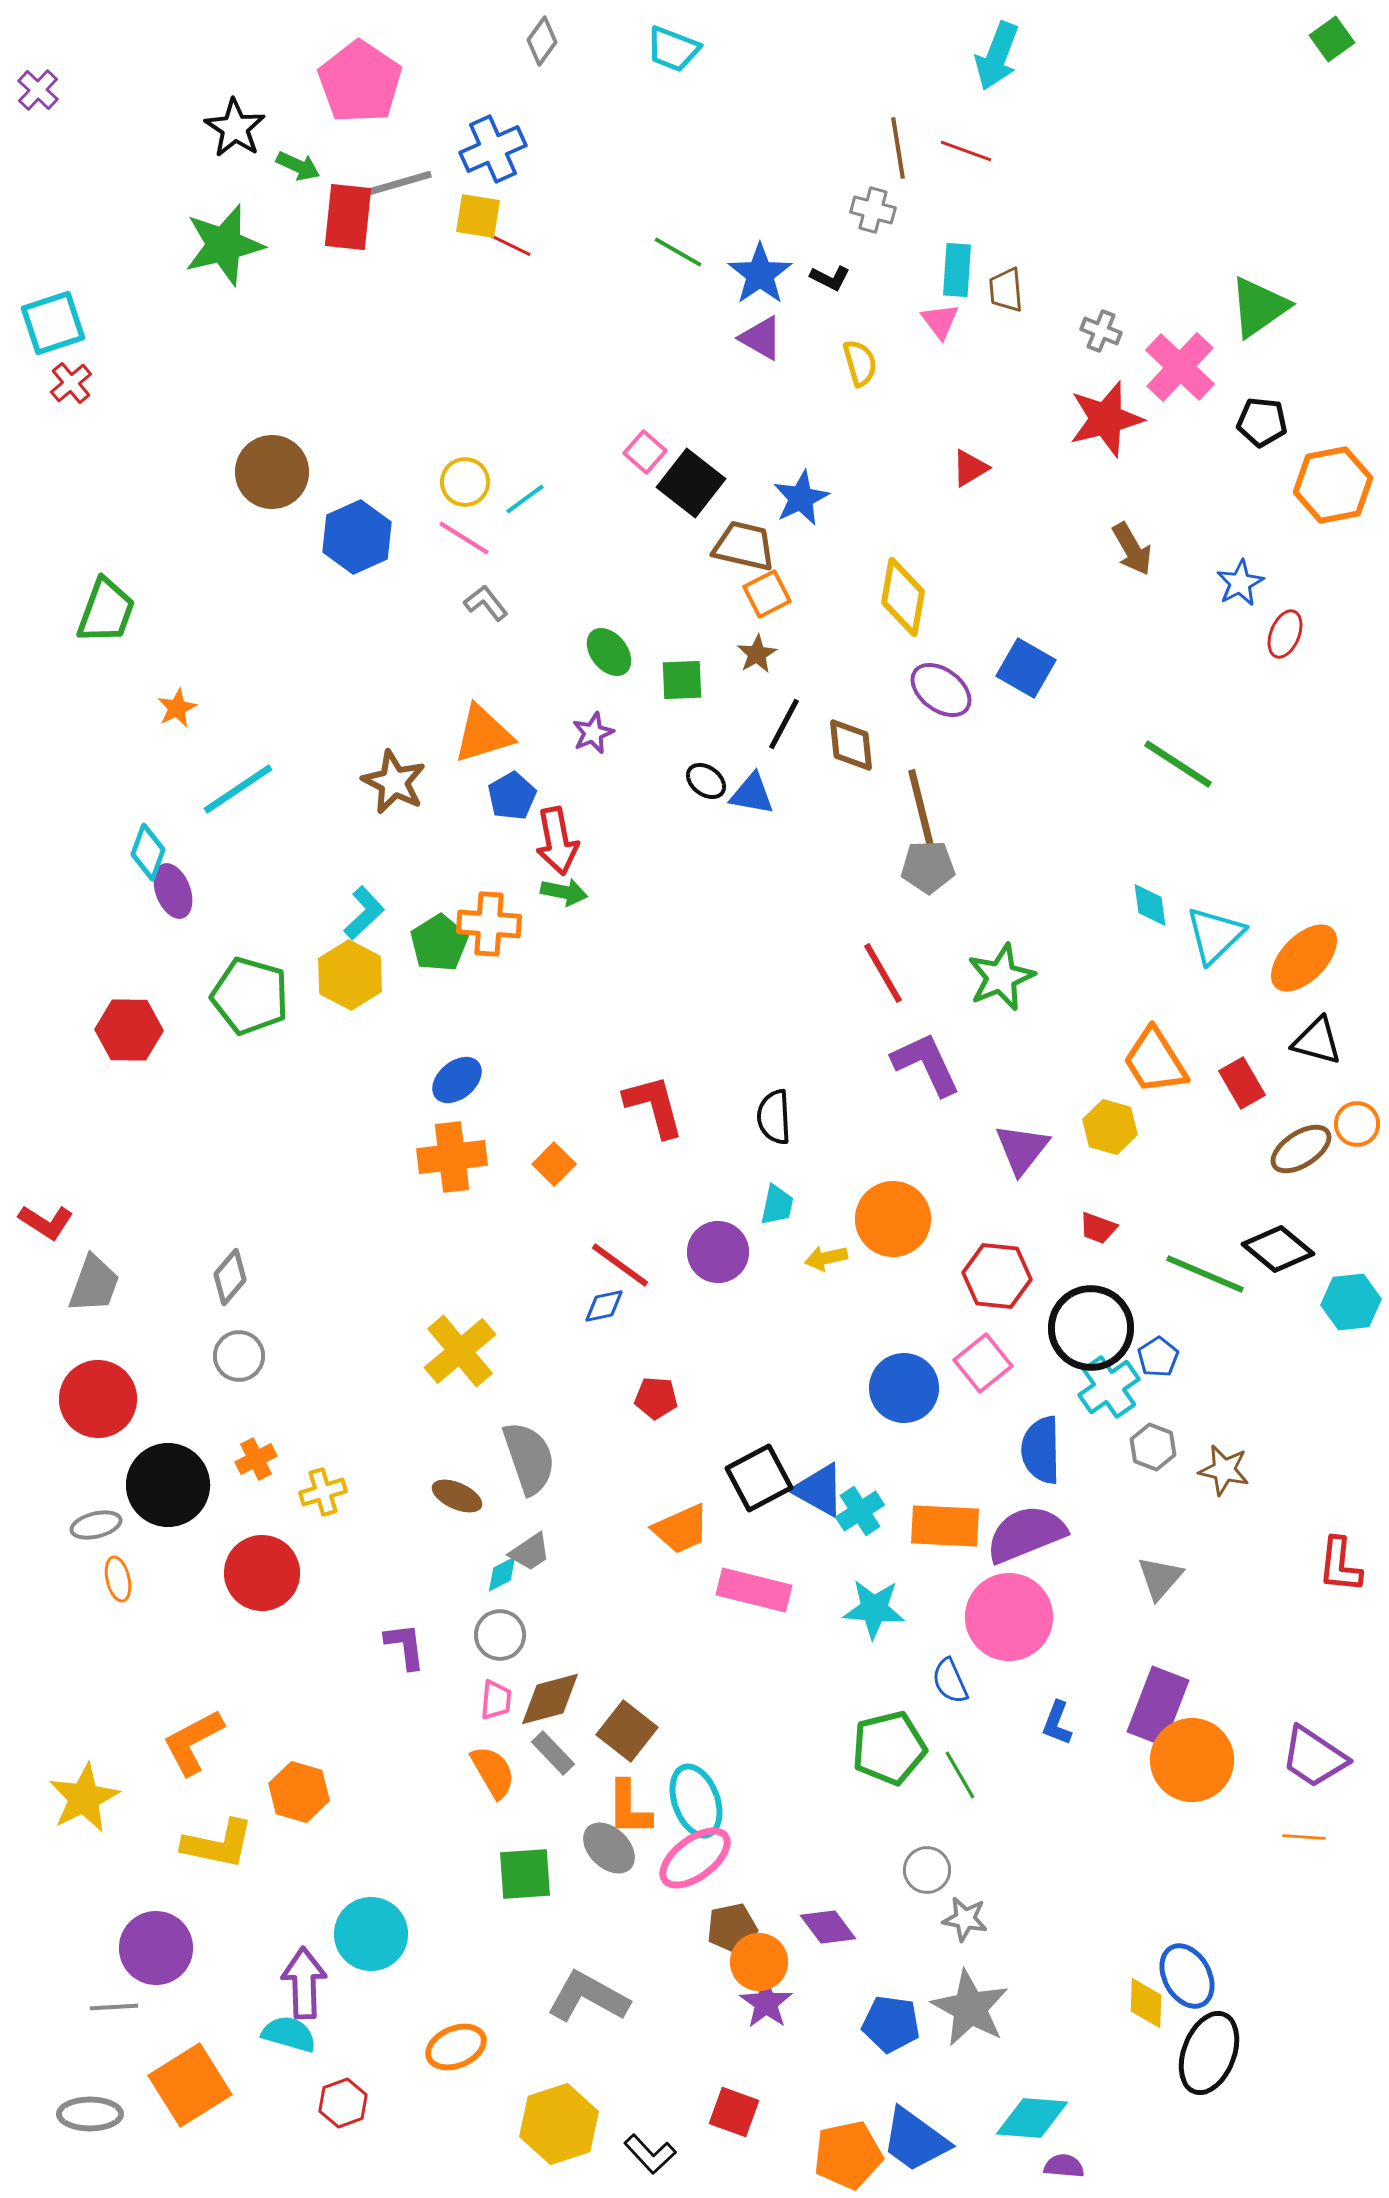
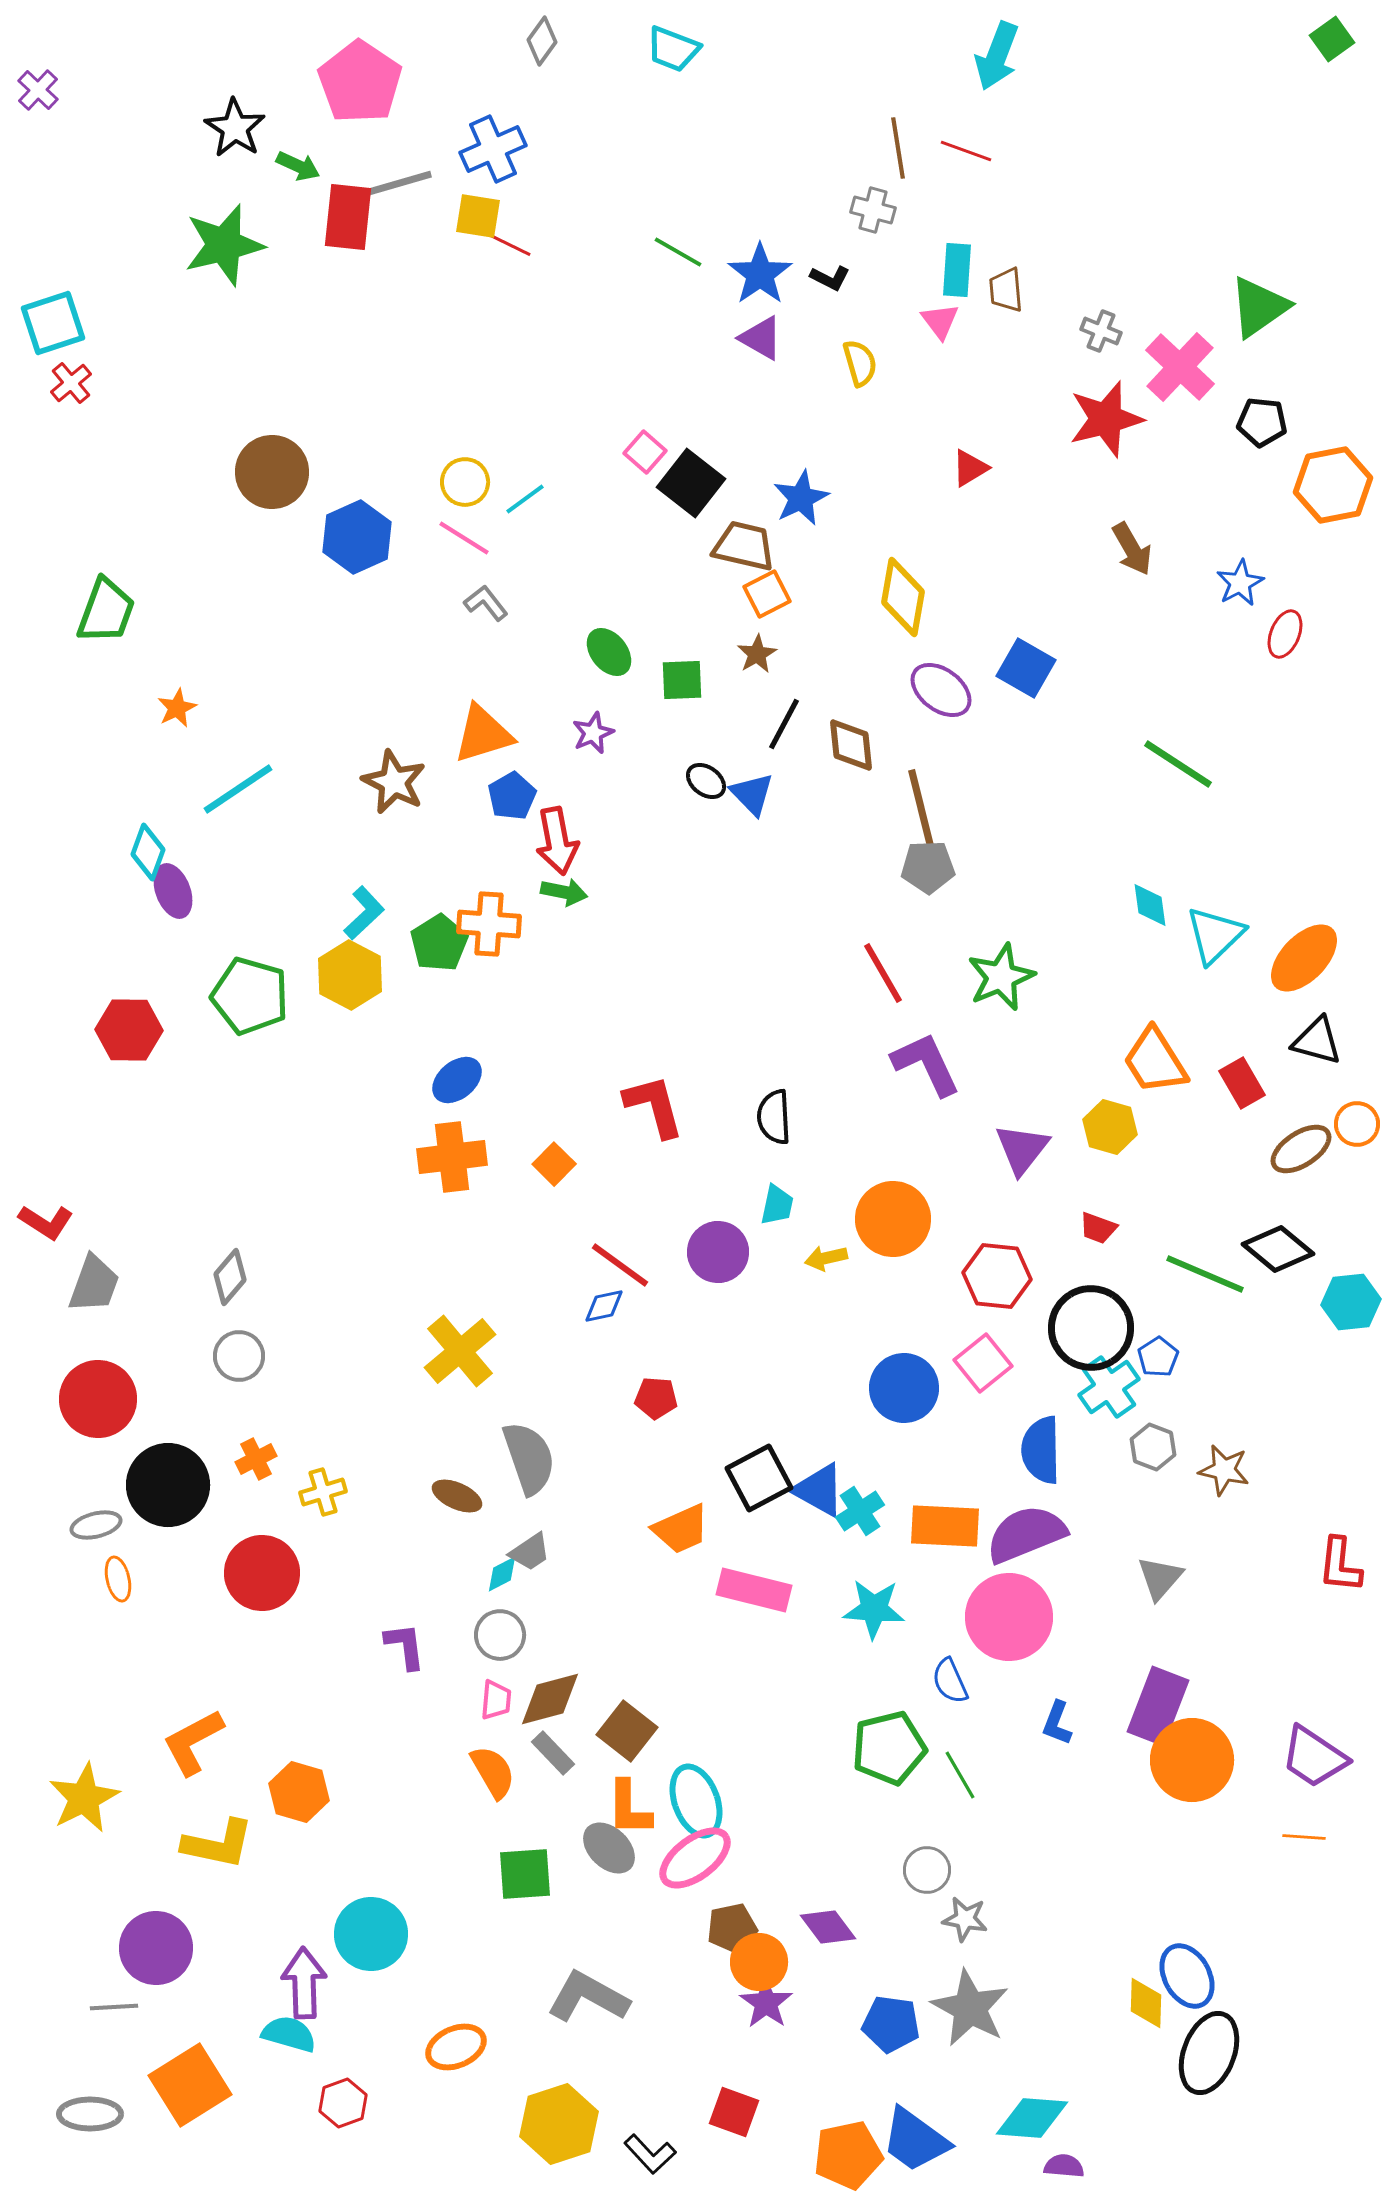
blue triangle at (752, 794): rotated 36 degrees clockwise
